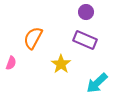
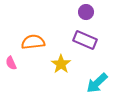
orange semicircle: moved 4 px down; rotated 55 degrees clockwise
pink semicircle: rotated 136 degrees clockwise
